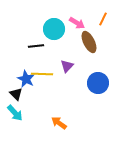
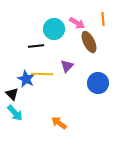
orange line: rotated 32 degrees counterclockwise
black triangle: moved 4 px left
